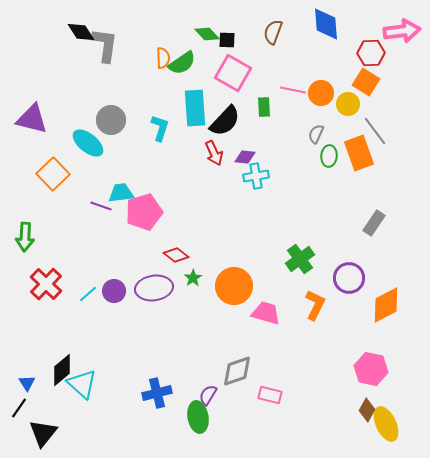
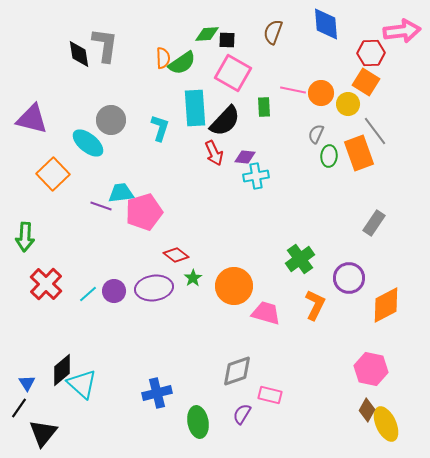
black diamond at (81, 32): moved 2 px left, 22 px down; rotated 24 degrees clockwise
green diamond at (207, 34): rotated 50 degrees counterclockwise
purple semicircle at (208, 395): moved 34 px right, 19 px down
green ellipse at (198, 417): moved 5 px down
